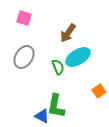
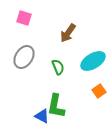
cyan ellipse: moved 15 px right, 4 px down
